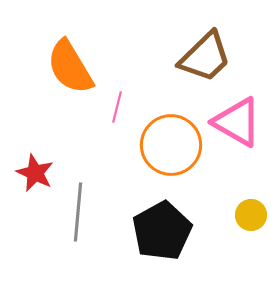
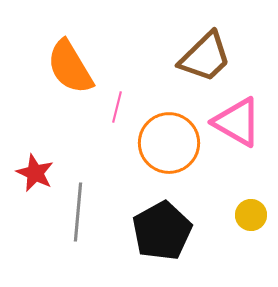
orange circle: moved 2 px left, 2 px up
